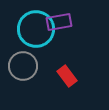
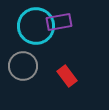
cyan circle: moved 3 px up
